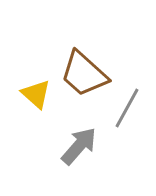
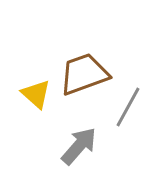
brown trapezoid: rotated 118 degrees clockwise
gray line: moved 1 px right, 1 px up
